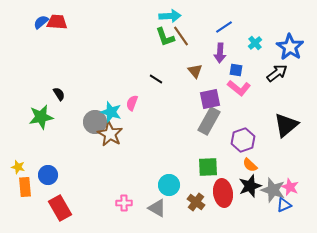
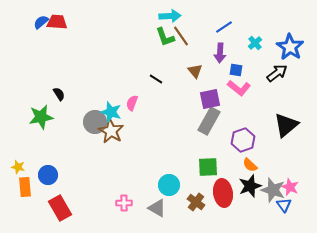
brown star: moved 1 px right, 3 px up
blue triangle: rotated 42 degrees counterclockwise
